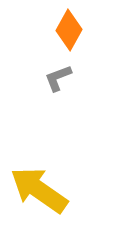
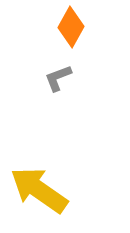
orange diamond: moved 2 px right, 3 px up
